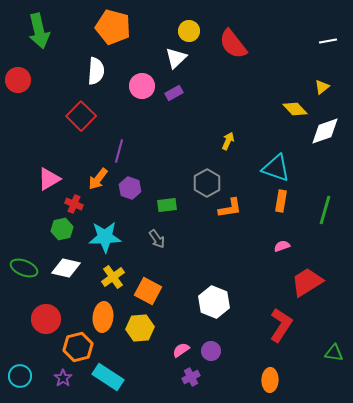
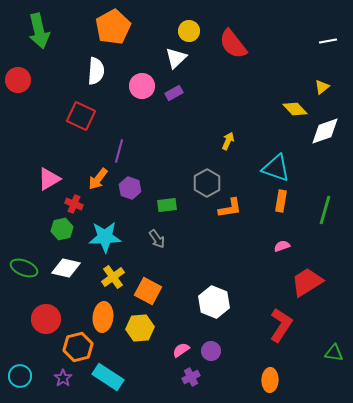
orange pentagon at (113, 27): rotated 28 degrees clockwise
red square at (81, 116): rotated 20 degrees counterclockwise
